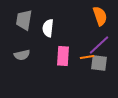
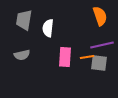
purple line: moved 3 px right; rotated 30 degrees clockwise
pink rectangle: moved 2 px right, 1 px down
